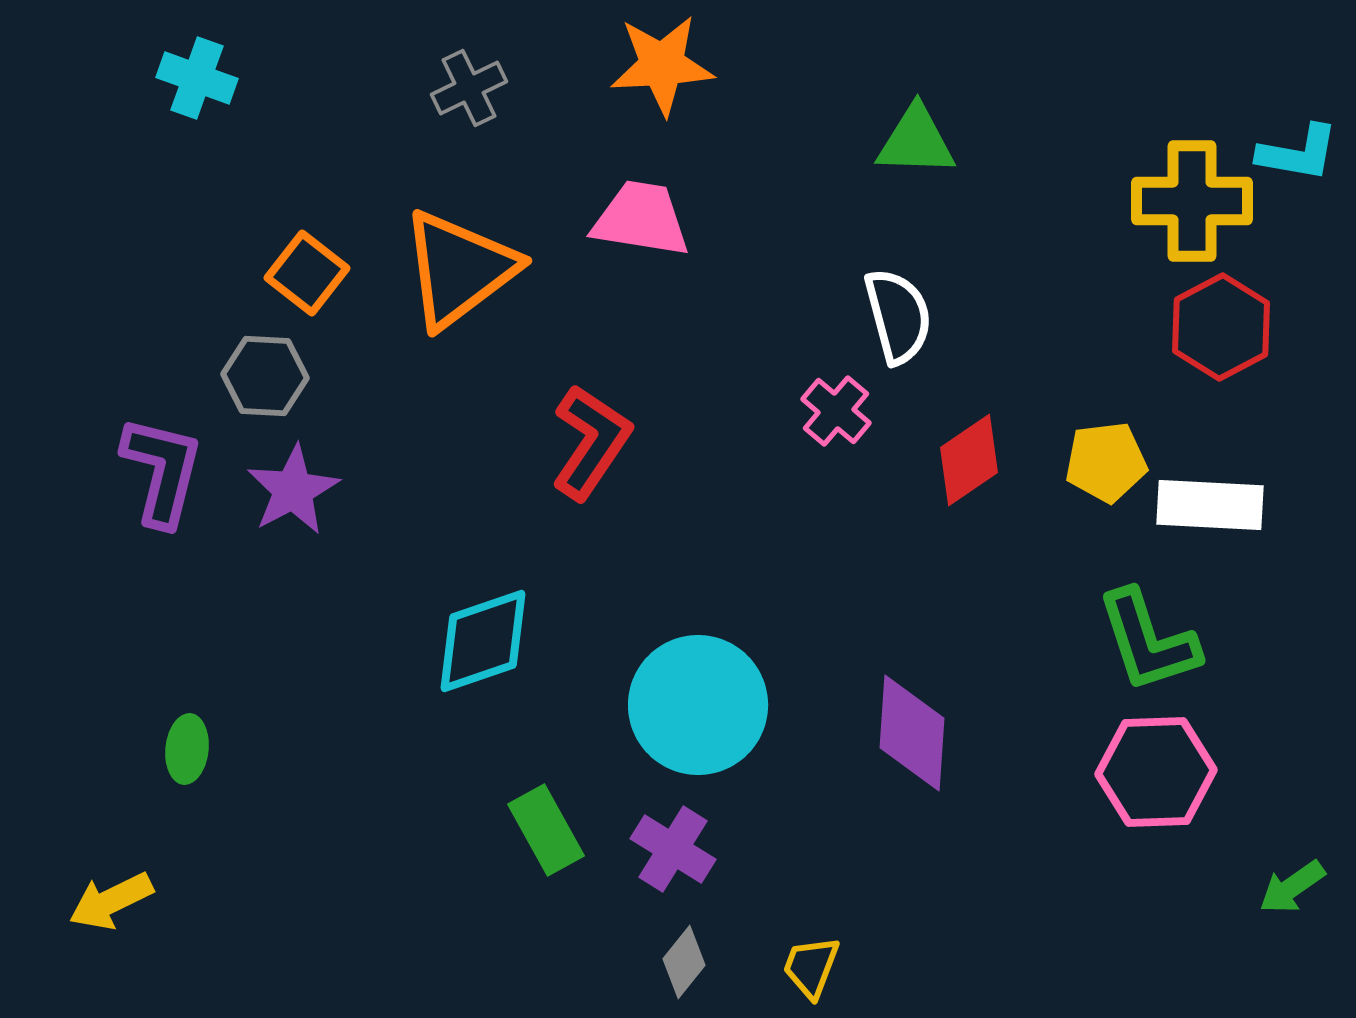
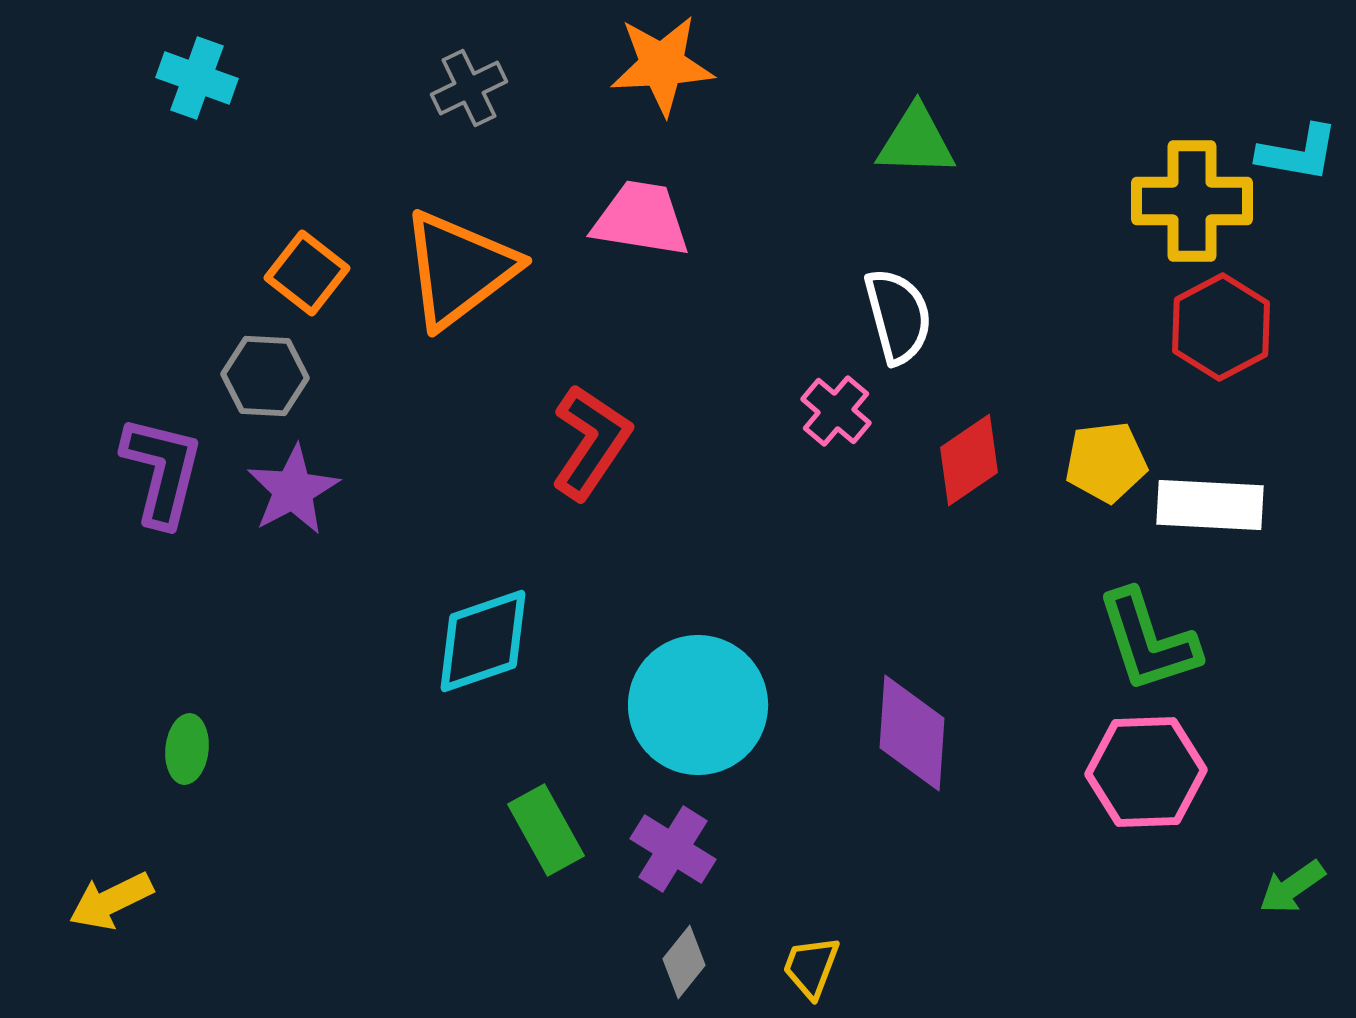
pink hexagon: moved 10 px left
